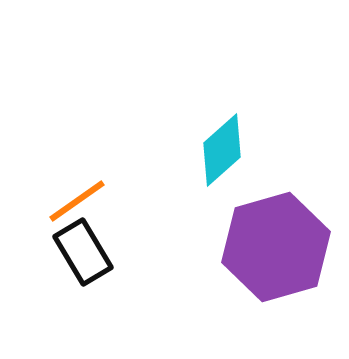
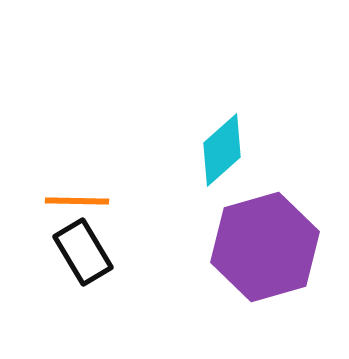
orange line: rotated 36 degrees clockwise
purple hexagon: moved 11 px left
